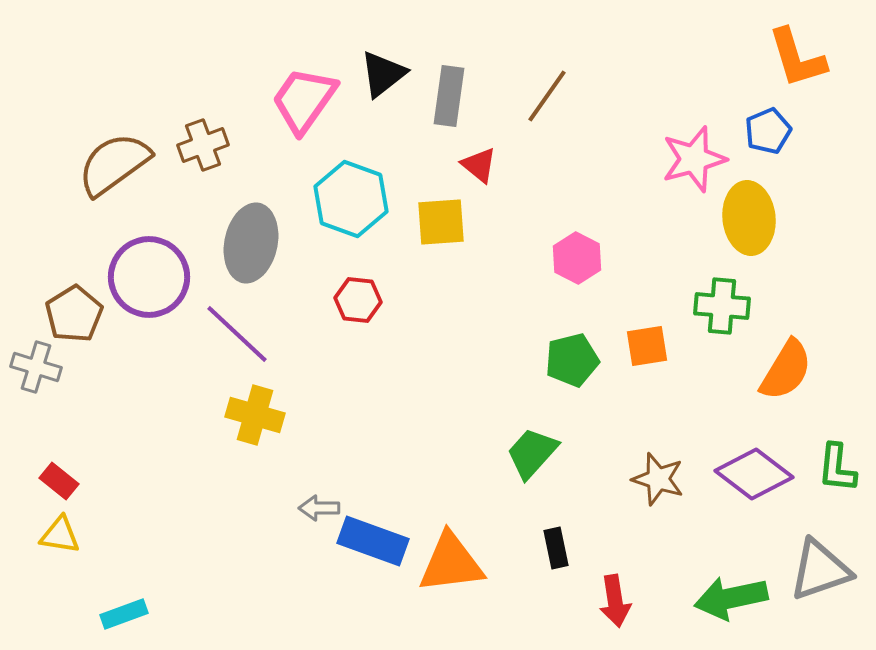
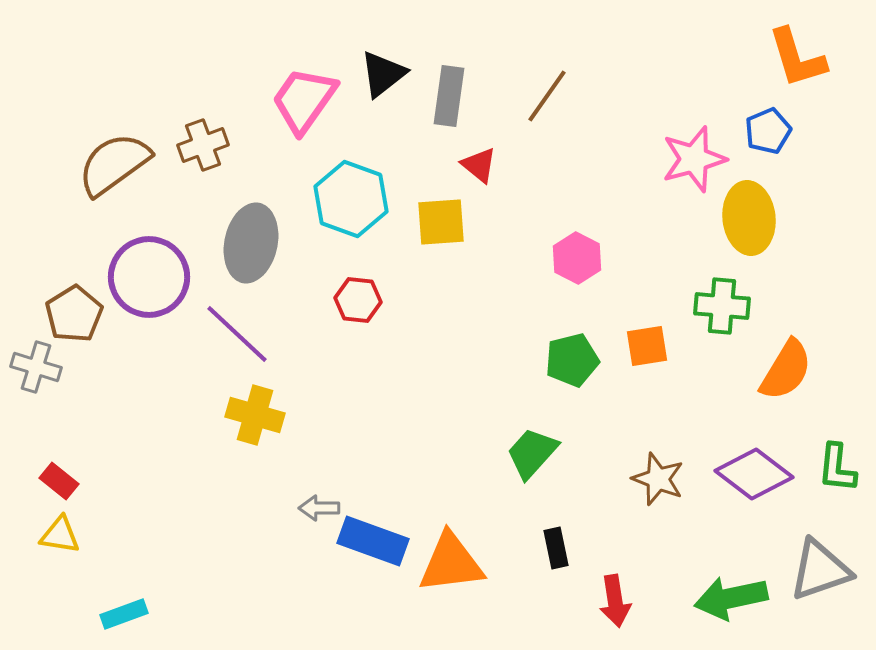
brown star: rotated 4 degrees clockwise
